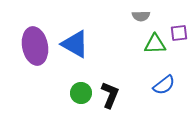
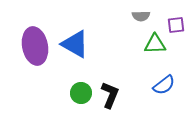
purple square: moved 3 px left, 8 px up
